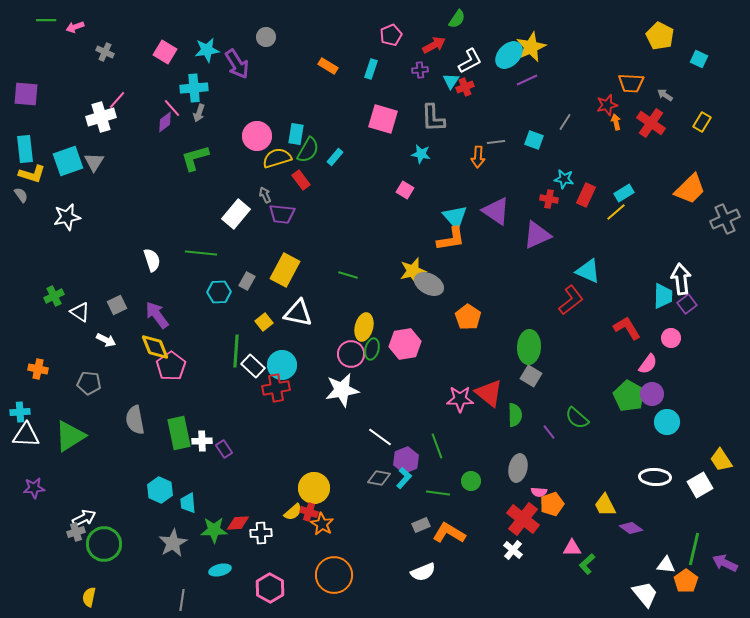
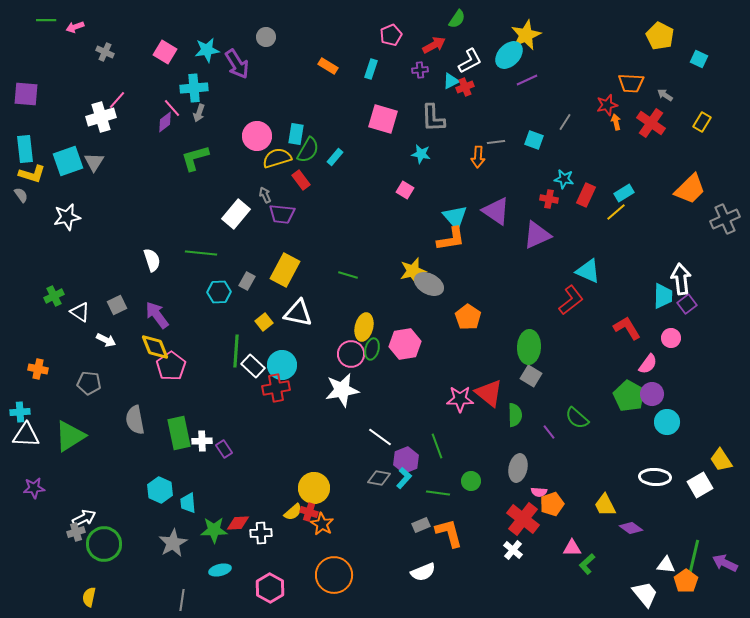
yellow star at (531, 47): moved 5 px left, 12 px up
cyan triangle at (451, 81): rotated 30 degrees clockwise
orange L-shape at (449, 533): rotated 44 degrees clockwise
green line at (694, 549): moved 7 px down
